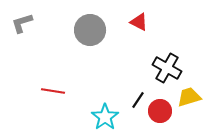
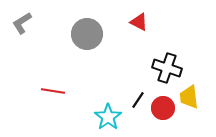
gray L-shape: rotated 15 degrees counterclockwise
gray circle: moved 3 px left, 4 px down
black cross: rotated 12 degrees counterclockwise
yellow trapezoid: rotated 80 degrees counterclockwise
red circle: moved 3 px right, 3 px up
cyan star: moved 3 px right
